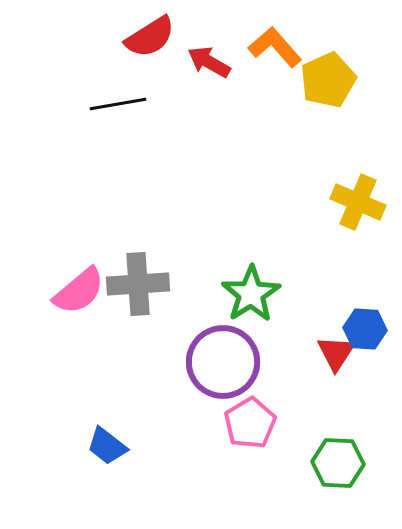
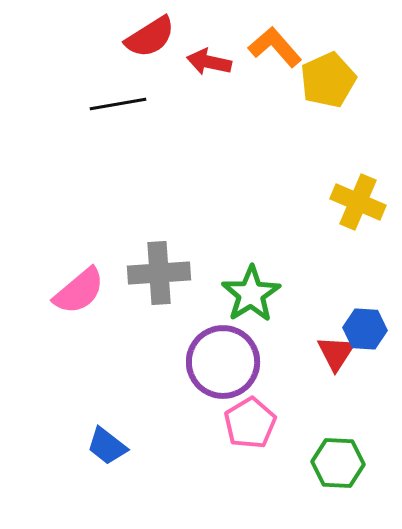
red arrow: rotated 18 degrees counterclockwise
gray cross: moved 21 px right, 11 px up
